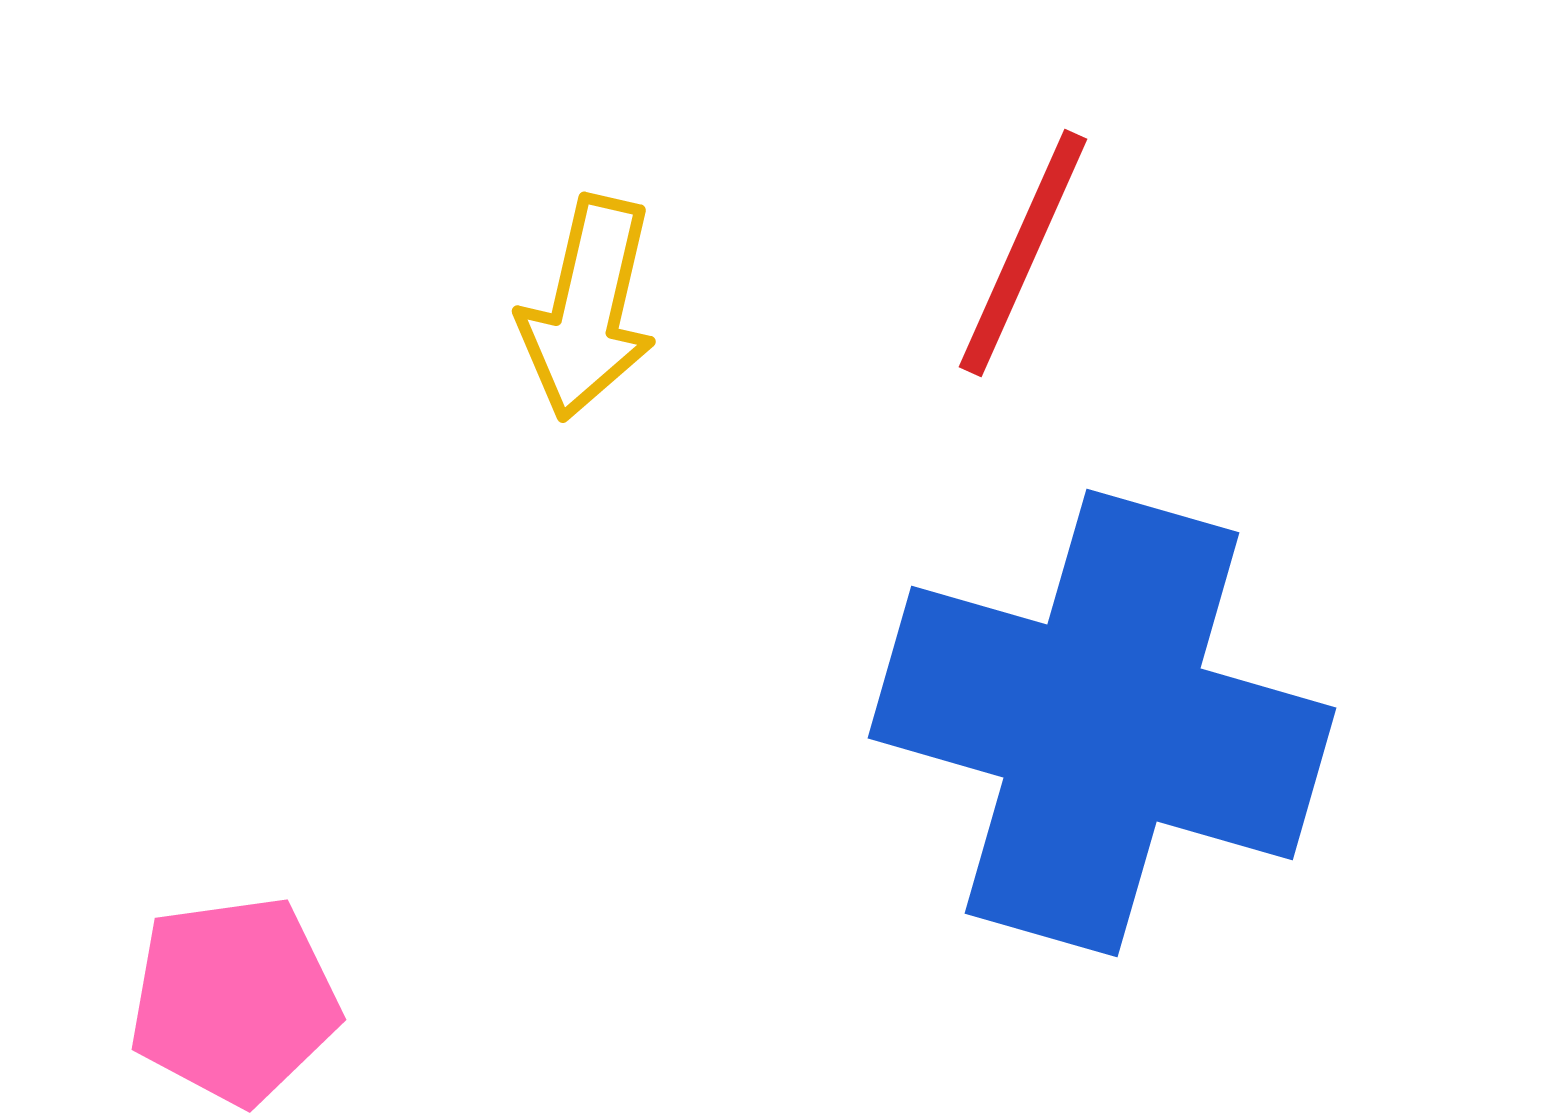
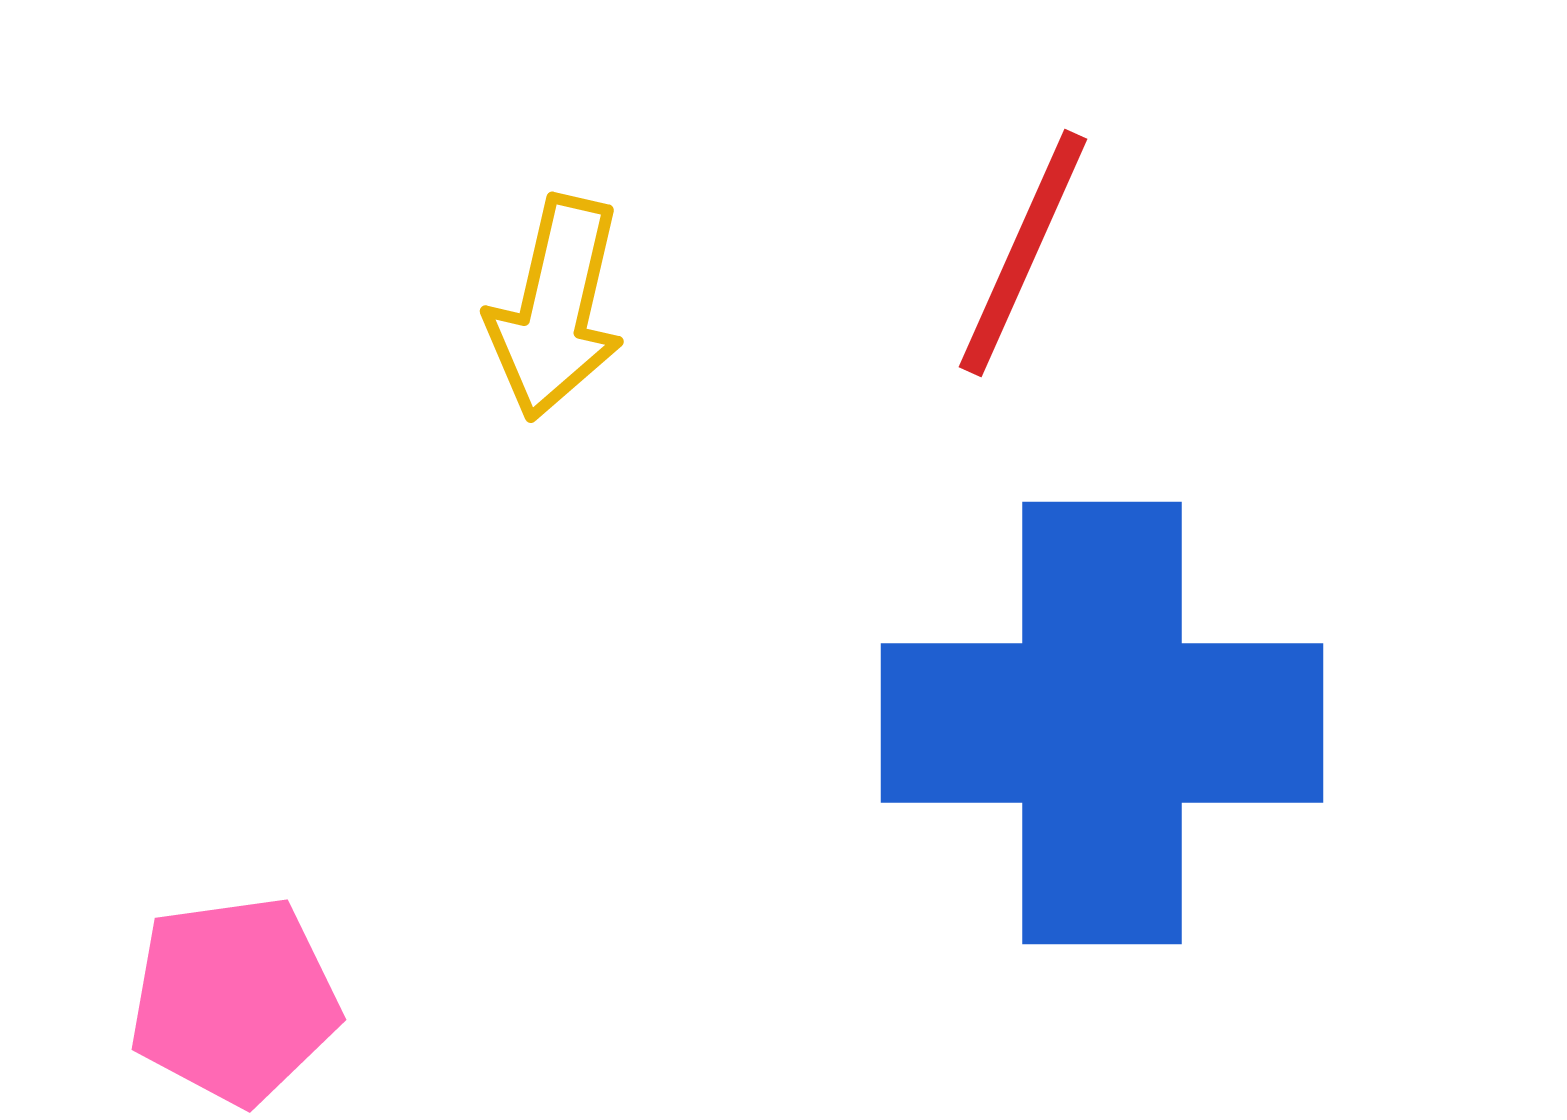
yellow arrow: moved 32 px left
blue cross: rotated 16 degrees counterclockwise
